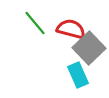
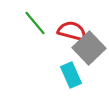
red semicircle: moved 1 px right, 2 px down
cyan rectangle: moved 7 px left
